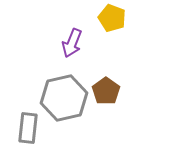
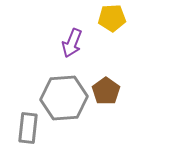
yellow pentagon: rotated 24 degrees counterclockwise
gray hexagon: rotated 9 degrees clockwise
